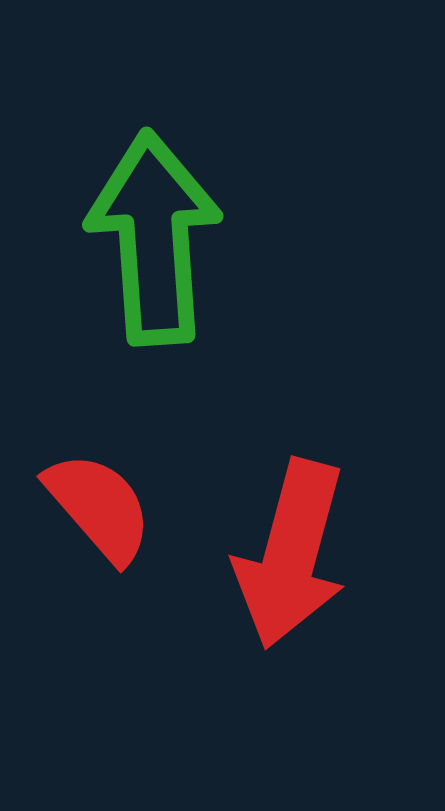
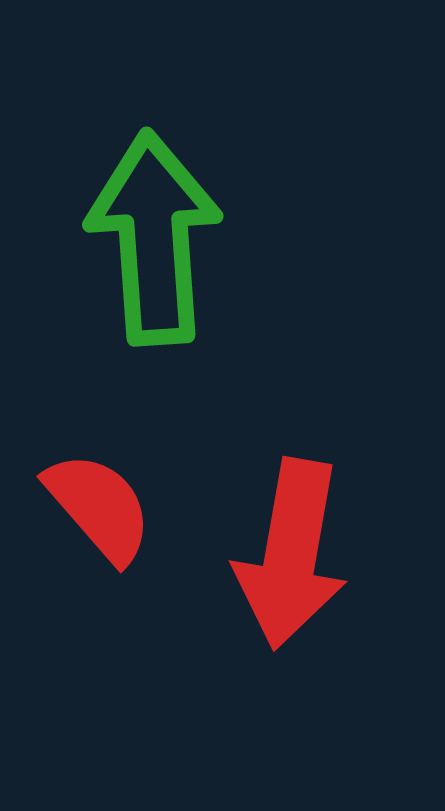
red arrow: rotated 5 degrees counterclockwise
